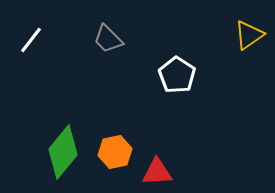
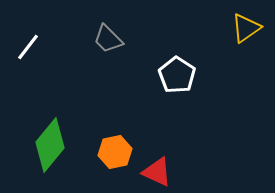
yellow triangle: moved 3 px left, 7 px up
white line: moved 3 px left, 7 px down
green diamond: moved 13 px left, 7 px up
red triangle: rotated 28 degrees clockwise
